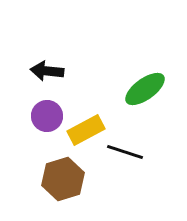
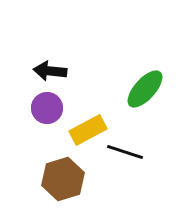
black arrow: moved 3 px right
green ellipse: rotated 12 degrees counterclockwise
purple circle: moved 8 px up
yellow rectangle: moved 2 px right
